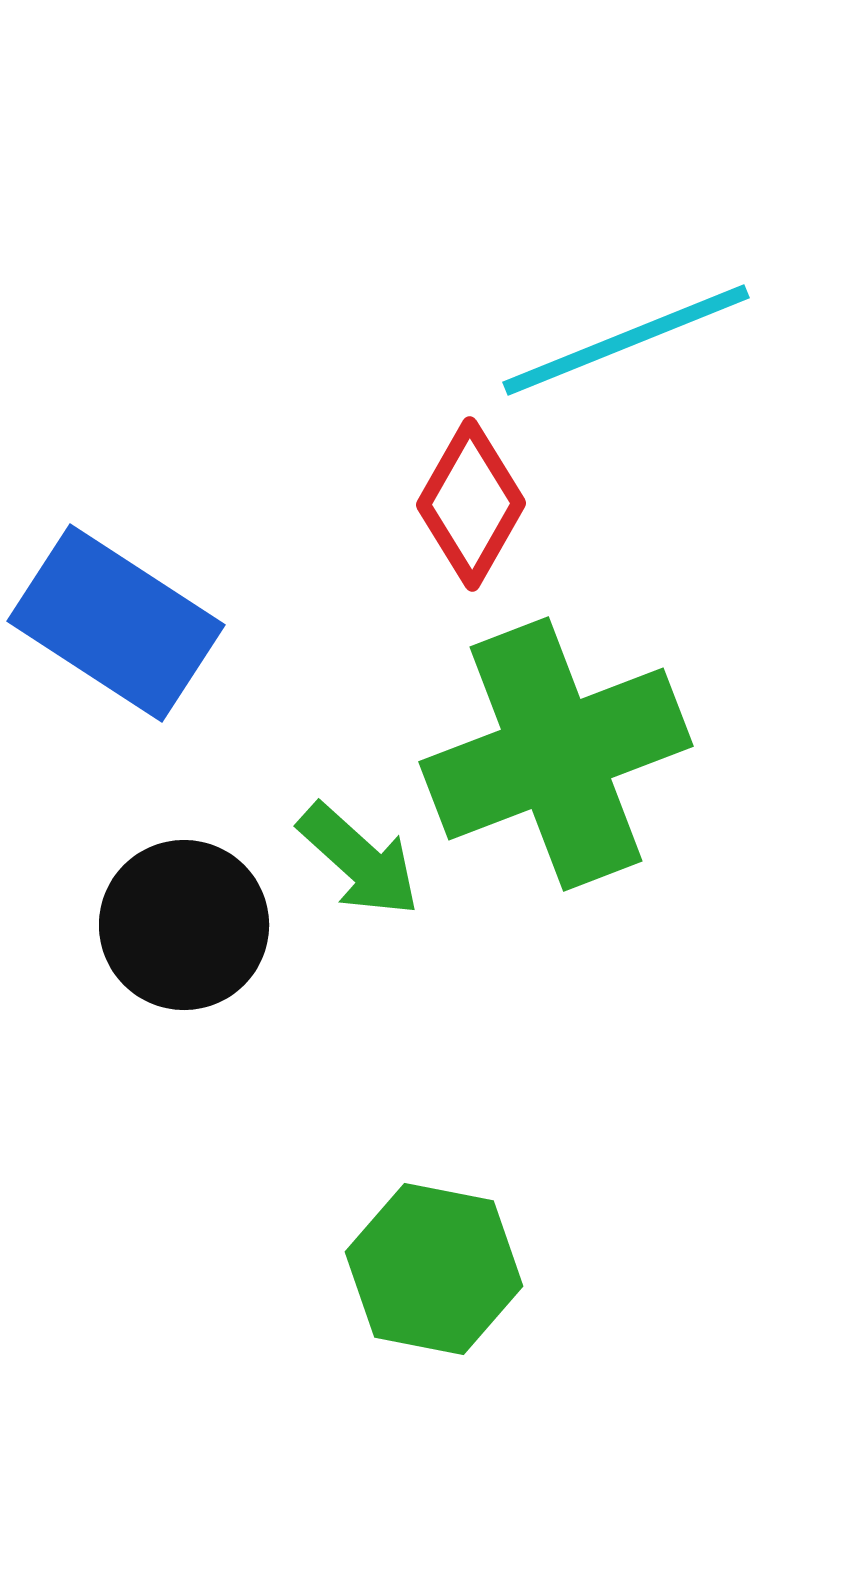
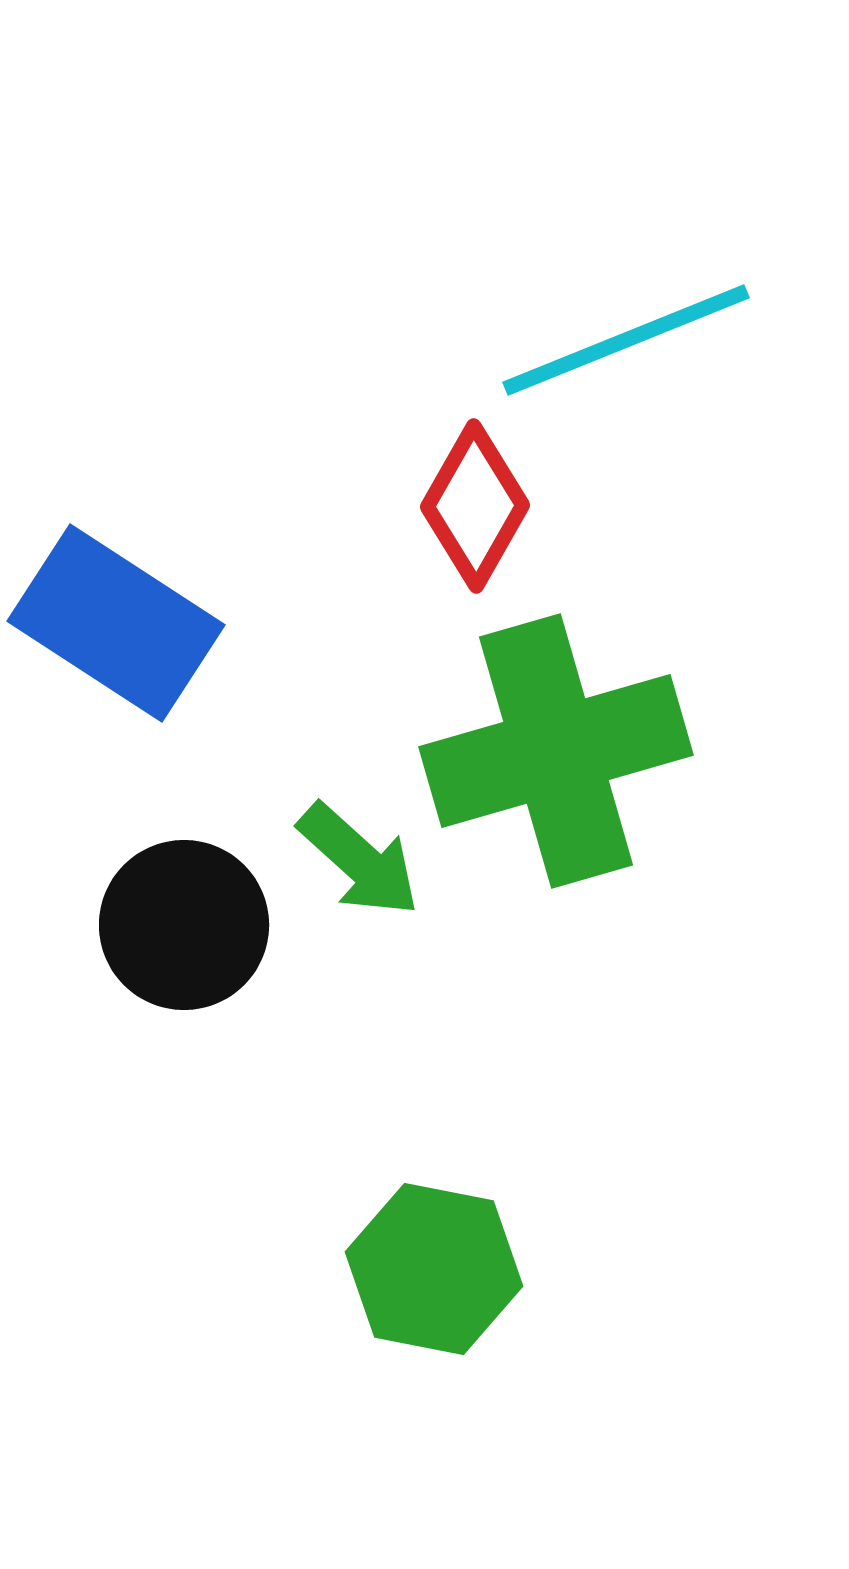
red diamond: moved 4 px right, 2 px down
green cross: moved 3 px up; rotated 5 degrees clockwise
